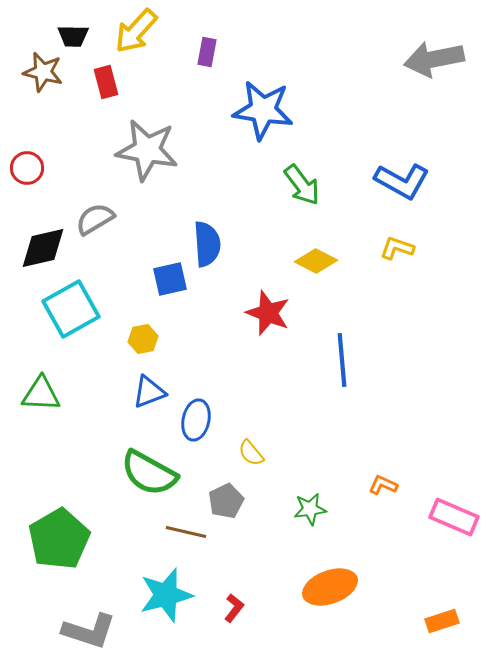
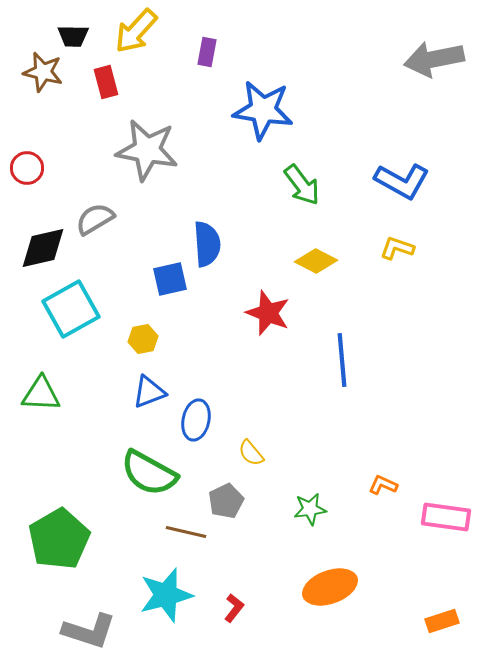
pink rectangle: moved 8 px left; rotated 15 degrees counterclockwise
